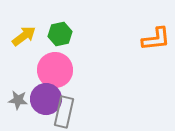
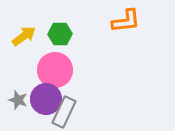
green hexagon: rotated 10 degrees clockwise
orange L-shape: moved 30 px left, 18 px up
gray star: rotated 12 degrees clockwise
gray rectangle: rotated 12 degrees clockwise
